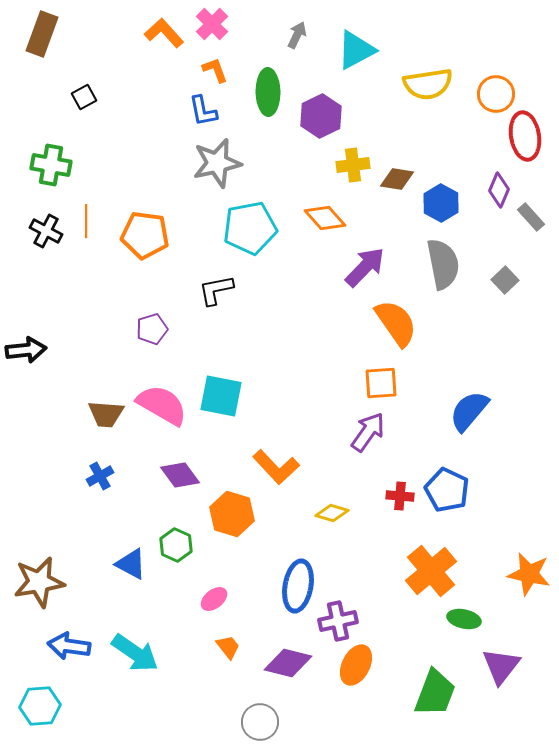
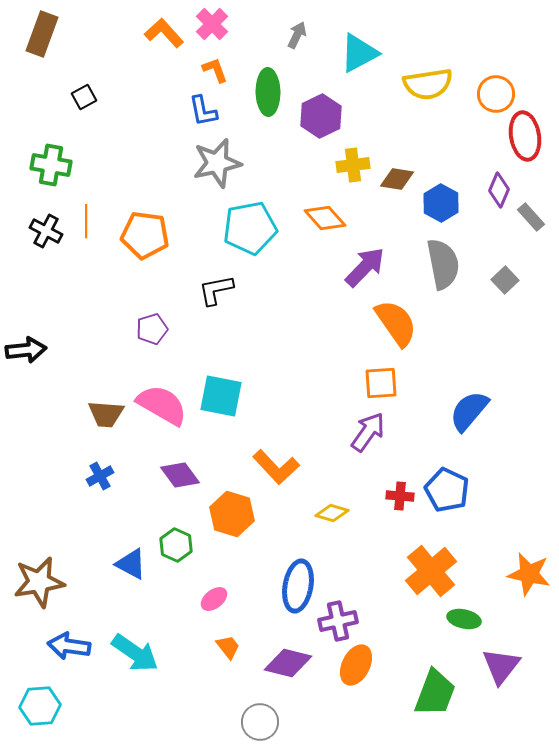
cyan triangle at (356, 50): moved 3 px right, 3 px down
